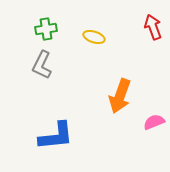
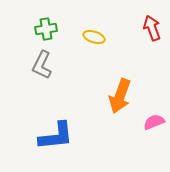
red arrow: moved 1 px left, 1 px down
